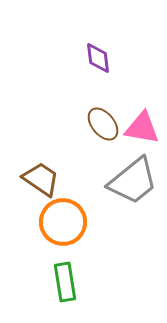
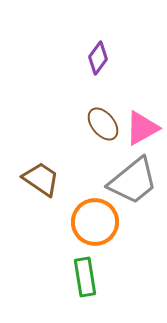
purple diamond: rotated 44 degrees clockwise
pink triangle: rotated 39 degrees counterclockwise
orange circle: moved 32 px right
green rectangle: moved 20 px right, 5 px up
